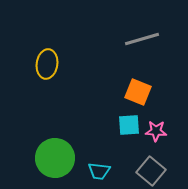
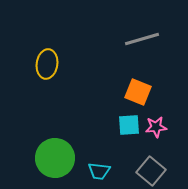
pink star: moved 4 px up; rotated 10 degrees counterclockwise
